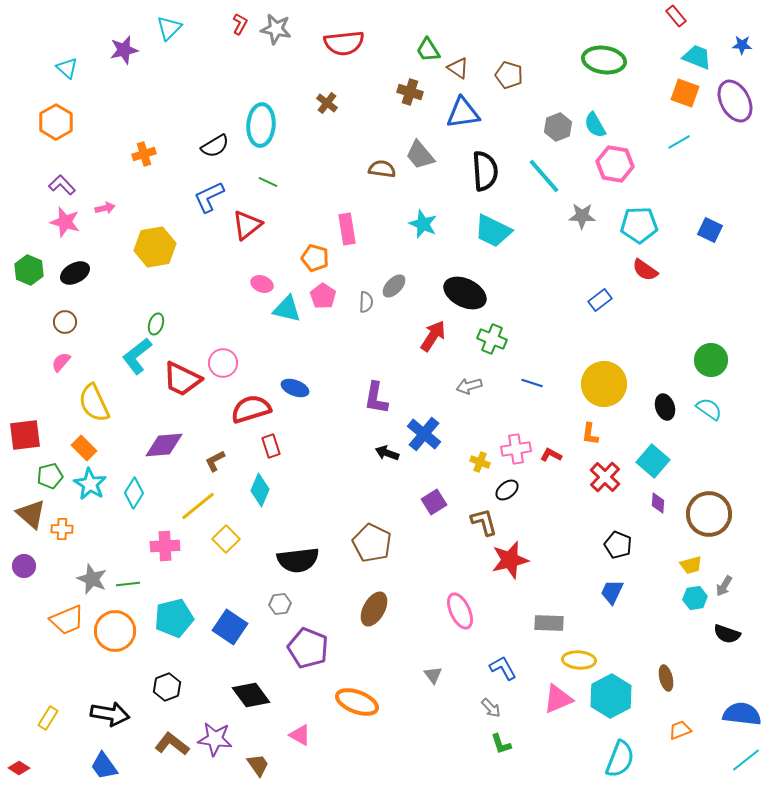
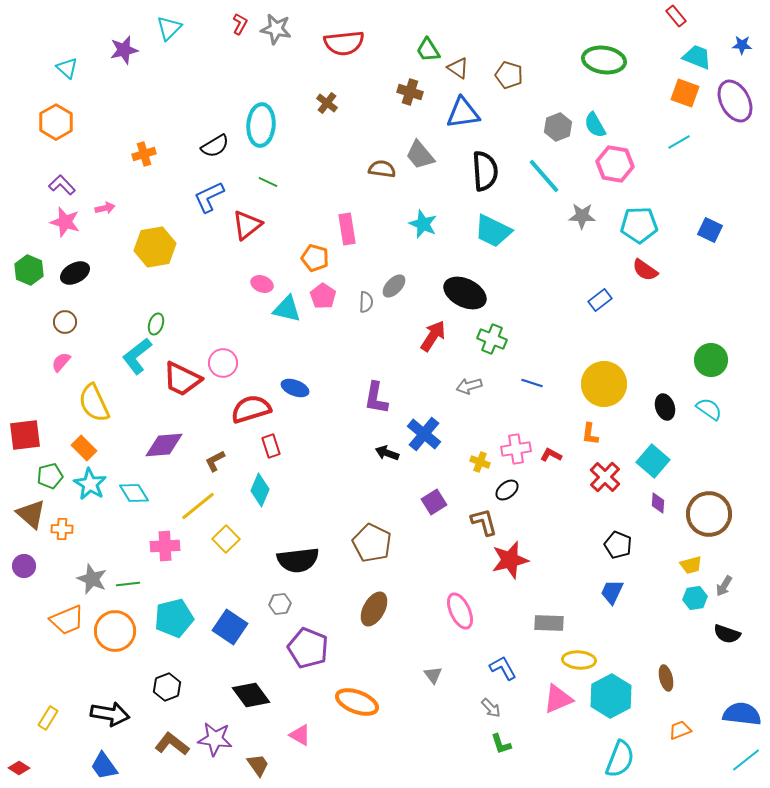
cyan diamond at (134, 493): rotated 64 degrees counterclockwise
